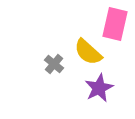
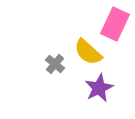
pink rectangle: rotated 12 degrees clockwise
gray cross: moved 1 px right
